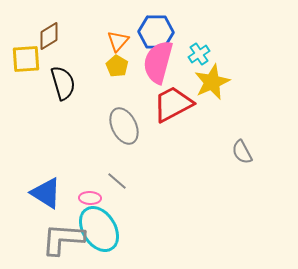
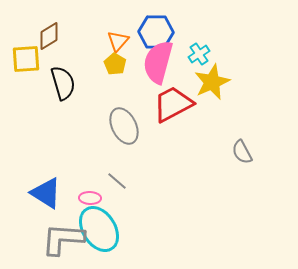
yellow pentagon: moved 2 px left, 2 px up
